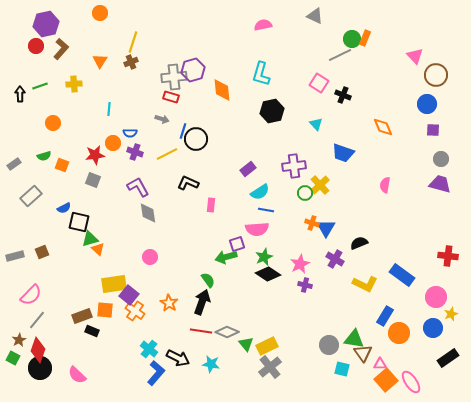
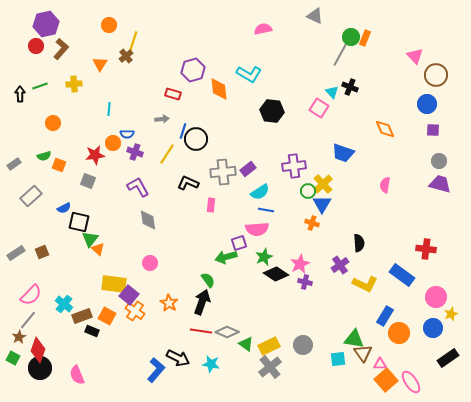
orange circle at (100, 13): moved 9 px right, 12 px down
pink semicircle at (263, 25): moved 4 px down
green circle at (352, 39): moved 1 px left, 2 px up
gray line at (340, 55): rotated 35 degrees counterclockwise
orange triangle at (100, 61): moved 3 px down
brown cross at (131, 62): moved 5 px left, 6 px up; rotated 16 degrees counterclockwise
cyan L-shape at (261, 74): moved 12 px left; rotated 75 degrees counterclockwise
gray cross at (174, 77): moved 49 px right, 95 px down
pink square at (319, 83): moved 25 px down
orange diamond at (222, 90): moved 3 px left, 1 px up
black cross at (343, 95): moved 7 px right, 8 px up
red rectangle at (171, 97): moved 2 px right, 3 px up
black hexagon at (272, 111): rotated 20 degrees clockwise
gray arrow at (162, 119): rotated 24 degrees counterclockwise
cyan triangle at (316, 124): moved 16 px right, 32 px up
orange diamond at (383, 127): moved 2 px right, 2 px down
blue semicircle at (130, 133): moved 3 px left, 1 px down
yellow line at (167, 154): rotated 30 degrees counterclockwise
gray circle at (441, 159): moved 2 px left, 2 px down
orange square at (62, 165): moved 3 px left
gray square at (93, 180): moved 5 px left, 1 px down
yellow cross at (320, 185): moved 3 px right, 1 px up
green circle at (305, 193): moved 3 px right, 2 px up
gray diamond at (148, 213): moved 7 px down
blue triangle at (326, 228): moved 4 px left, 24 px up
green triangle at (90, 239): rotated 36 degrees counterclockwise
black semicircle at (359, 243): rotated 108 degrees clockwise
purple square at (237, 244): moved 2 px right, 1 px up
gray rectangle at (15, 256): moved 1 px right, 3 px up; rotated 18 degrees counterclockwise
red cross at (448, 256): moved 22 px left, 7 px up
pink circle at (150, 257): moved 6 px down
purple cross at (335, 259): moved 5 px right, 6 px down; rotated 24 degrees clockwise
black diamond at (268, 274): moved 8 px right
yellow rectangle at (114, 284): rotated 15 degrees clockwise
purple cross at (305, 285): moved 3 px up
orange square at (105, 310): moved 2 px right, 6 px down; rotated 24 degrees clockwise
gray line at (37, 320): moved 9 px left
brown star at (19, 340): moved 3 px up
green triangle at (246, 344): rotated 14 degrees counterclockwise
gray circle at (329, 345): moved 26 px left
yellow rectangle at (267, 346): moved 2 px right
cyan cross at (149, 349): moved 85 px left, 45 px up
cyan square at (342, 369): moved 4 px left, 10 px up; rotated 21 degrees counterclockwise
blue L-shape at (156, 373): moved 3 px up
pink semicircle at (77, 375): rotated 24 degrees clockwise
